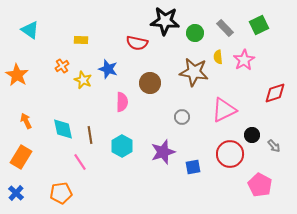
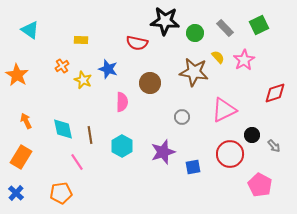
yellow semicircle: rotated 144 degrees clockwise
pink line: moved 3 px left
